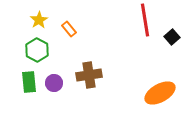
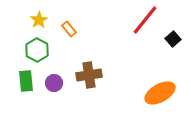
red line: rotated 48 degrees clockwise
black square: moved 1 px right, 2 px down
green rectangle: moved 3 px left, 1 px up
